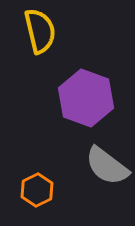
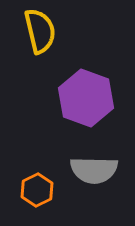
gray semicircle: moved 13 px left, 4 px down; rotated 36 degrees counterclockwise
